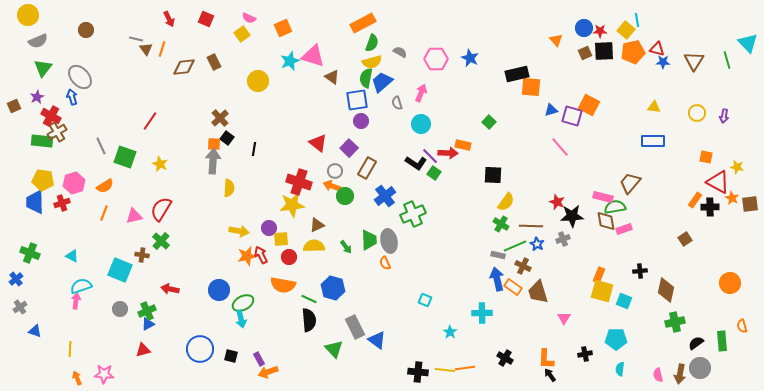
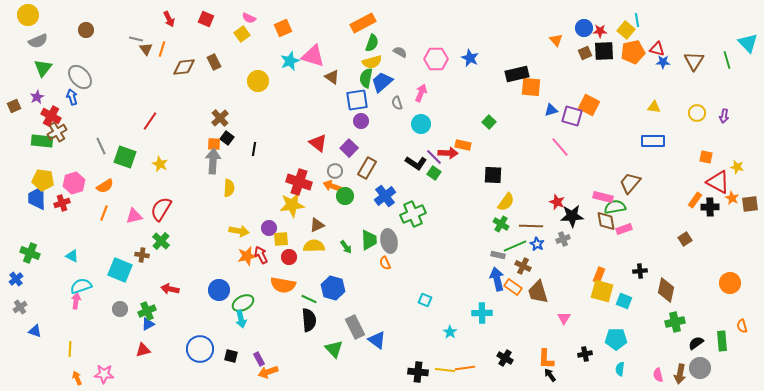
purple line at (430, 156): moved 4 px right, 1 px down
blue trapezoid at (35, 202): moved 2 px right, 4 px up
